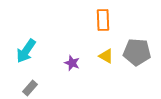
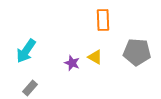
yellow triangle: moved 11 px left, 1 px down
